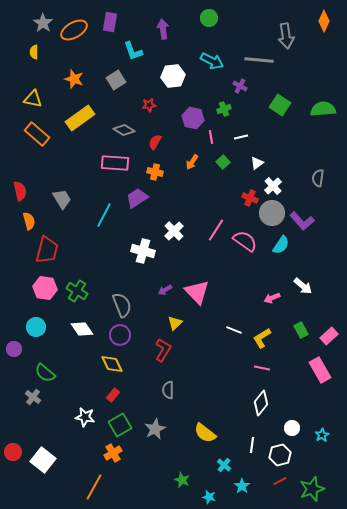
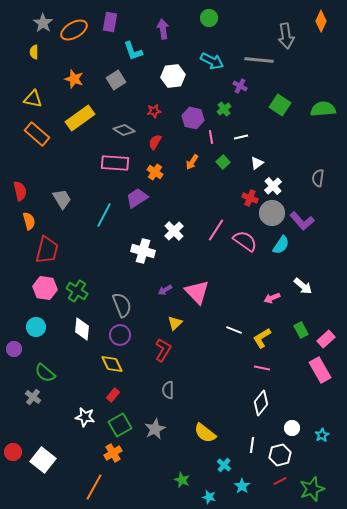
orange diamond at (324, 21): moved 3 px left
red star at (149, 105): moved 5 px right, 6 px down
green cross at (224, 109): rotated 16 degrees counterclockwise
orange cross at (155, 172): rotated 21 degrees clockwise
white diamond at (82, 329): rotated 40 degrees clockwise
pink rectangle at (329, 336): moved 3 px left, 3 px down
